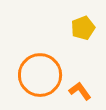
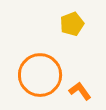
yellow pentagon: moved 11 px left, 4 px up
